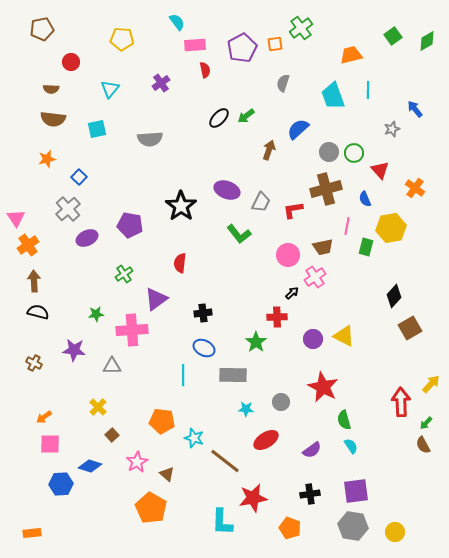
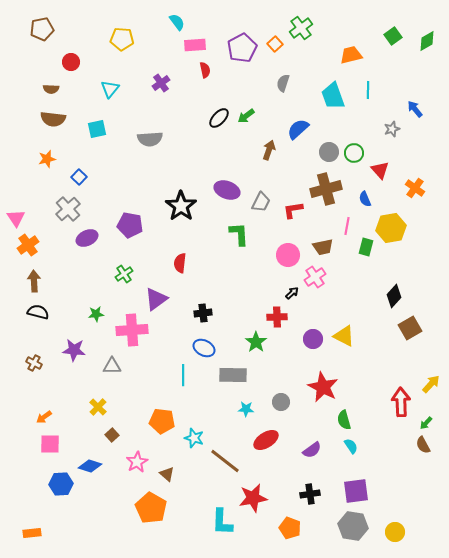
orange square at (275, 44): rotated 35 degrees counterclockwise
green L-shape at (239, 234): rotated 145 degrees counterclockwise
